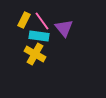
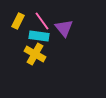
yellow rectangle: moved 6 px left, 1 px down
